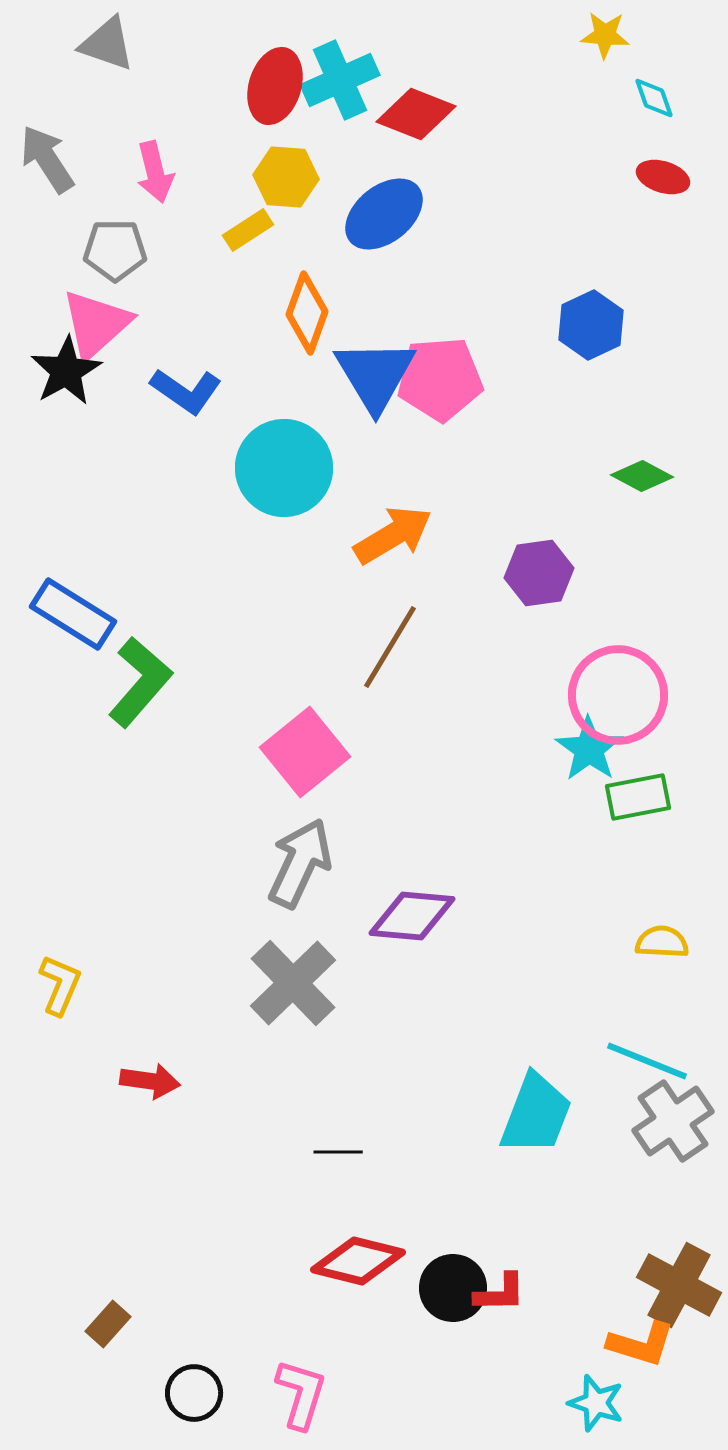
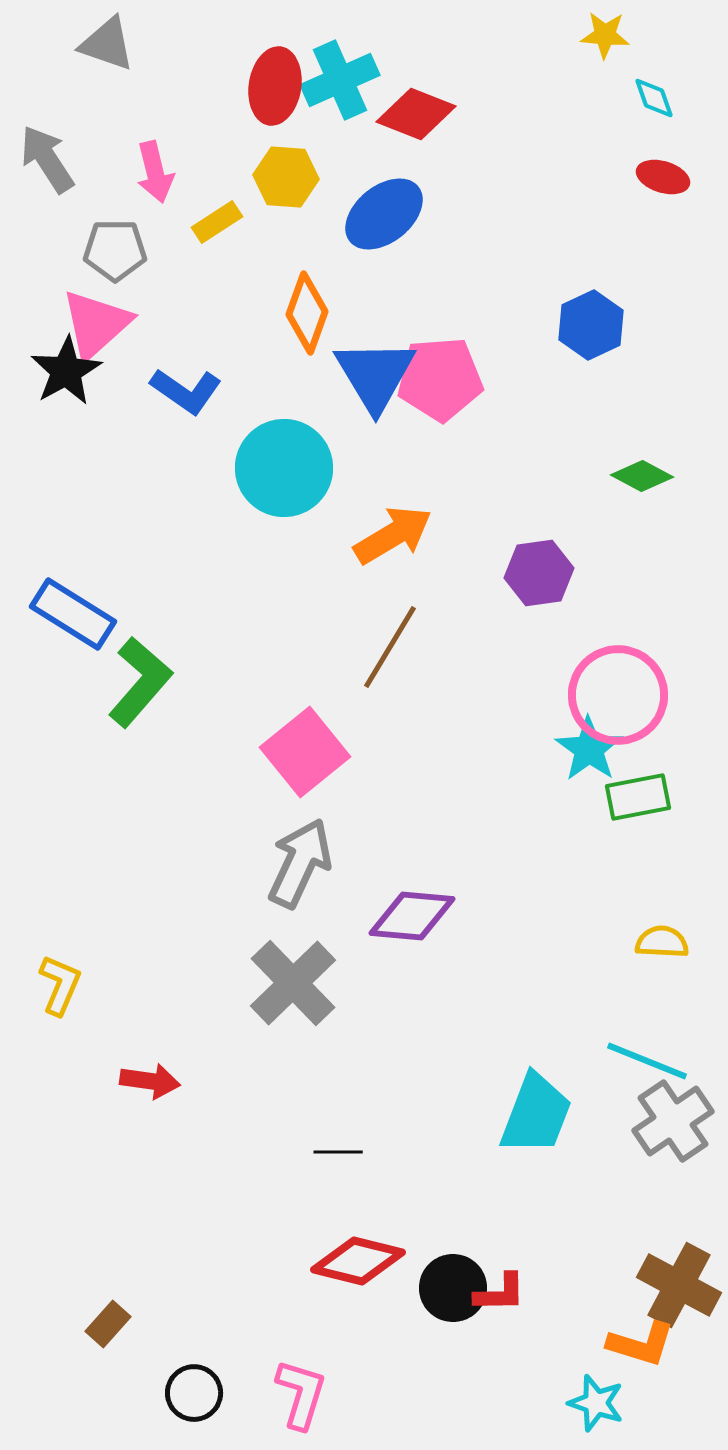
red ellipse at (275, 86): rotated 8 degrees counterclockwise
yellow rectangle at (248, 230): moved 31 px left, 8 px up
